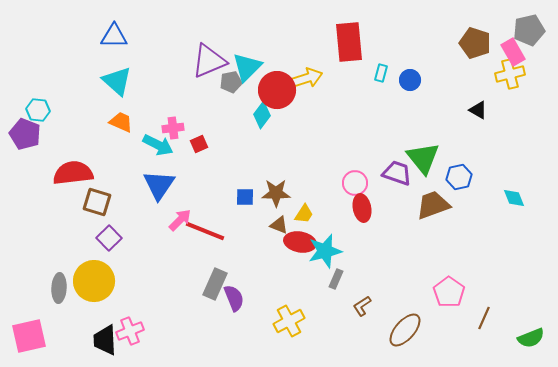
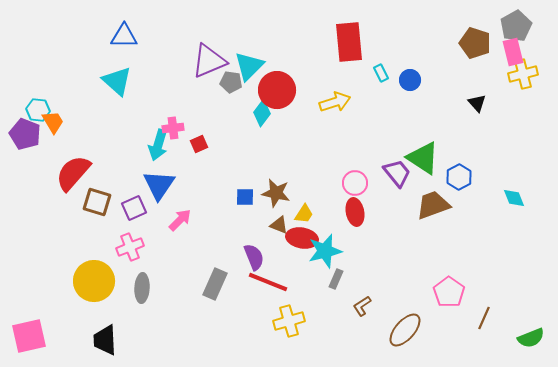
gray pentagon at (529, 30): moved 13 px left, 4 px up; rotated 16 degrees counterclockwise
blue triangle at (114, 36): moved 10 px right
pink rectangle at (513, 52): rotated 16 degrees clockwise
cyan triangle at (247, 67): moved 2 px right, 1 px up
cyan rectangle at (381, 73): rotated 42 degrees counterclockwise
yellow cross at (510, 74): moved 13 px right
yellow arrow at (307, 78): moved 28 px right, 24 px down
gray pentagon at (231, 82): rotated 20 degrees clockwise
black triangle at (478, 110): moved 1 px left, 7 px up; rotated 18 degrees clockwise
cyan diamond at (262, 115): moved 2 px up
orange trapezoid at (121, 122): moved 68 px left; rotated 35 degrees clockwise
cyan arrow at (158, 145): rotated 80 degrees clockwise
green triangle at (423, 158): rotated 18 degrees counterclockwise
red semicircle at (73, 173): rotated 42 degrees counterclockwise
purple trapezoid at (397, 173): rotated 32 degrees clockwise
blue hexagon at (459, 177): rotated 15 degrees counterclockwise
brown star at (276, 193): rotated 12 degrees clockwise
red ellipse at (362, 208): moved 7 px left, 4 px down
red line at (205, 231): moved 63 px right, 51 px down
purple square at (109, 238): moved 25 px right, 30 px up; rotated 20 degrees clockwise
red ellipse at (300, 242): moved 2 px right, 4 px up
gray ellipse at (59, 288): moved 83 px right
purple semicircle at (234, 298): moved 20 px right, 41 px up
yellow cross at (289, 321): rotated 12 degrees clockwise
pink cross at (130, 331): moved 84 px up
